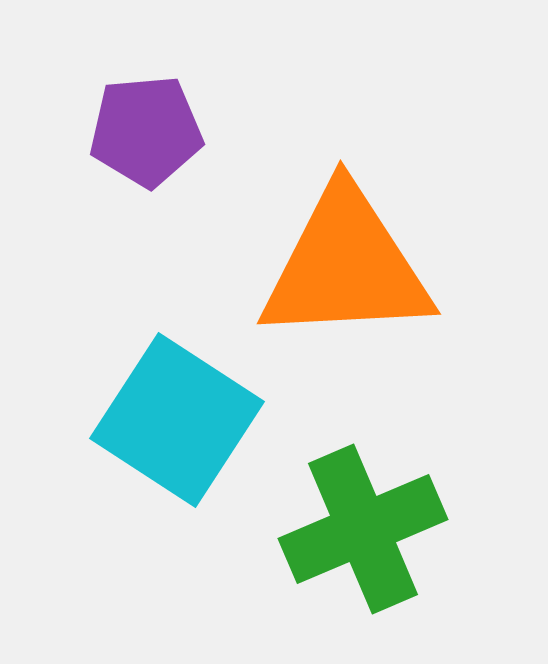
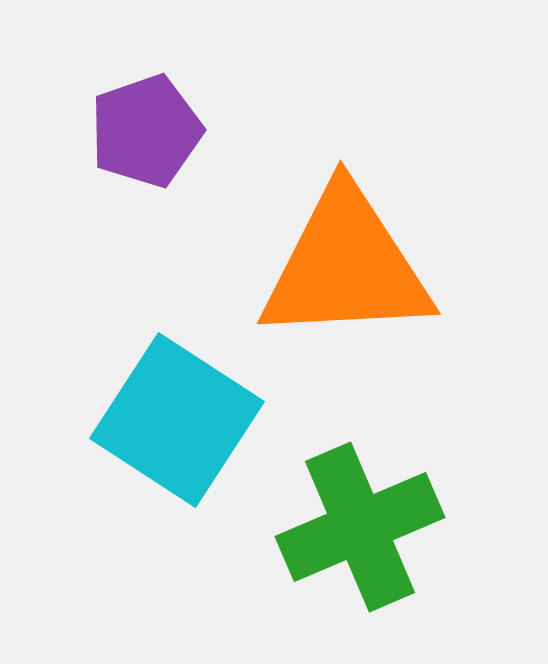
purple pentagon: rotated 14 degrees counterclockwise
green cross: moved 3 px left, 2 px up
